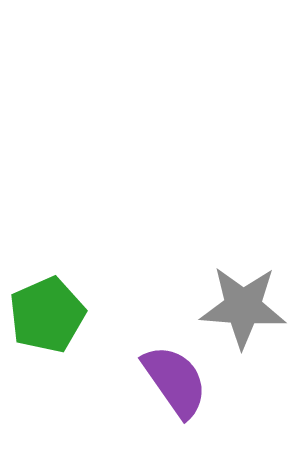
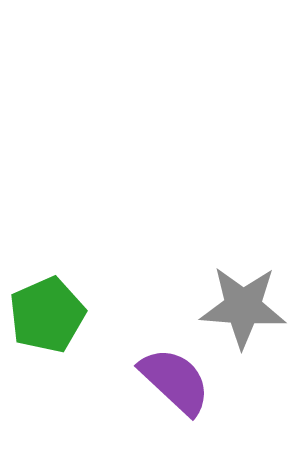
purple semicircle: rotated 12 degrees counterclockwise
